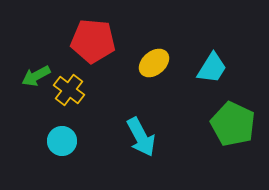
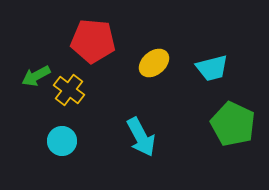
cyan trapezoid: rotated 44 degrees clockwise
